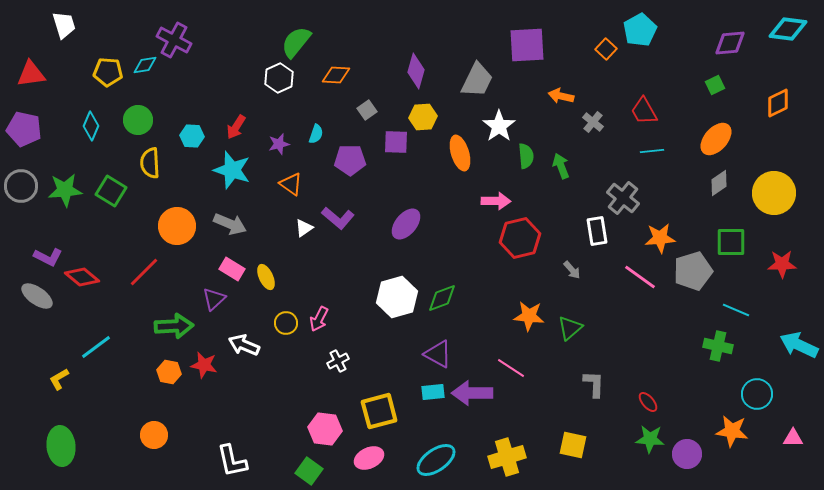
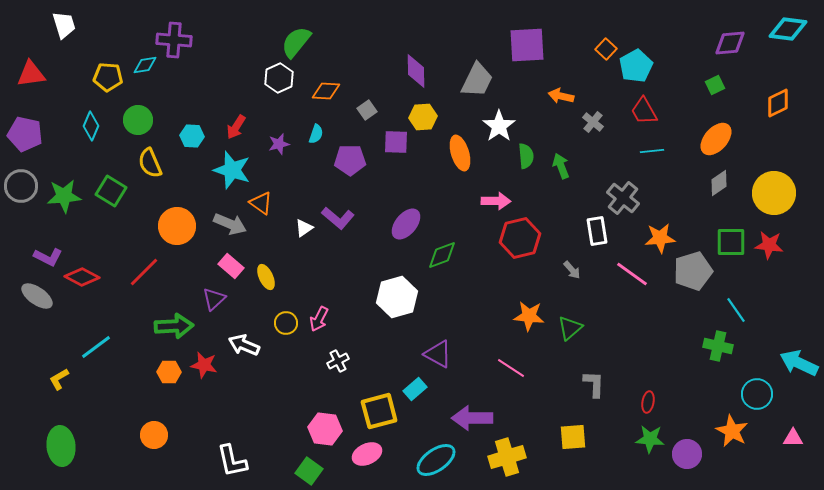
cyan pentagon at (640, 30): moved 4 px left, 36 px down
purple cross at (174, 40): rotated 24 degrees counterclockwise
purple diamond at (416, 71): rotated 16 degrees counterclockwise
yellow pentagon at (108, 72): moved 5 px down
orange diamond at (336, 75): moved 10 px left, 16 px down
purple pentagon at (24, 129): moved 1 px right, 5 px down
yellow semicircle at (150, 163): rotated 20 degrees counterclockwise
orange triangle at (291, 184): moved 30 px left, 19 px down
green star at (65, 190): moved 1 px left, 6 px down
red star at (782, 264): moved 13 px left, 19 px up; rotated 8 degrees clockwise
pink rectangle at (232, 269): moved 1 px left, 3 px up; rotated 10 degrees clockwise
red diamond at (82, 277): rotated 12 degrees counterclockwise
pink line at (640, 277): moved 8 px left, 3 px up
green diamond at (442, 298): moved 43 px up
cyan line at (736, 310): rotated 32 degrees clockwise
cyan arrow at (799, 345): moved 18 px down
orange hexagon at (169, 372): rotated 10 degrees counterclockwise
cyan rectangle at (433, 392): moved 18 px left, 3 px up; rotated 35 degrees counterclockwise
purple arrow at (472, 393): moved 25 px down
red ellipse at (648, 402): rotated 50 degrees clockwise
orange star at (732, 431): rotated 20 degrees clockwise
yellow square at (573, 445): moved 8 px up; rotated 16 degrees counterclockwise
pink ellipse at (369, 458): moved 2 px left, 4 px up
